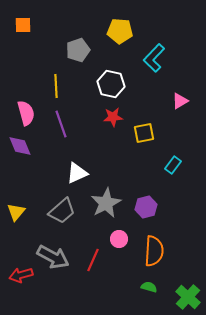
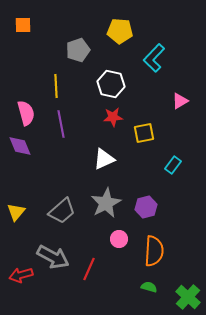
purple line: rotated 8 degrees clockwise
white triangle: moved 27 px right, 14 px up
red line: moved 4 px left, 9 px down
